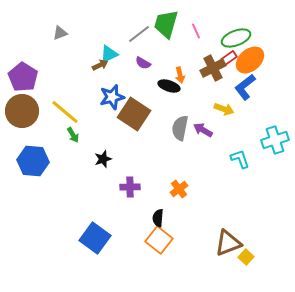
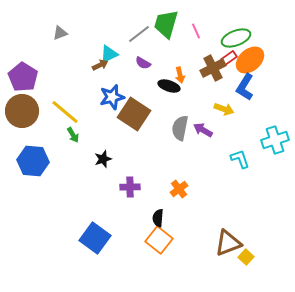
blue L-shape: rotated 20 degrees counterclockwise
